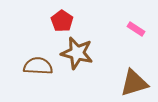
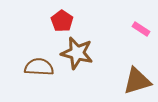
pink rectangle: moved 5 px right
brown semicircle: moved 1 px right, 1 px down
brown triangle: moved 3 px right, 2 px up
